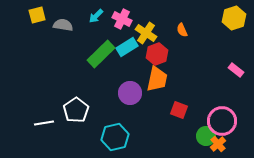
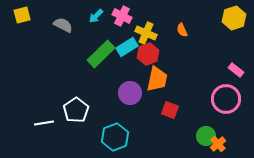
yellow square: moved 15 px left
pink cross: moved 3 px up
gray semicircle: rotated 18 degrees clockwise
yellow cross: rotated 10 degrees counterclockwise
red hexagon: moved 9 px left
red square: moved 9 px left
pink circle: moved 4 px right, 22 px up
cyan hexagon: rotated 8 degrees counterclockwise
